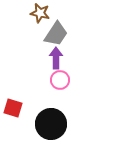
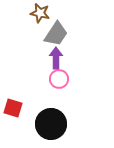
pink circle: moved 1 px left, 1 px up
